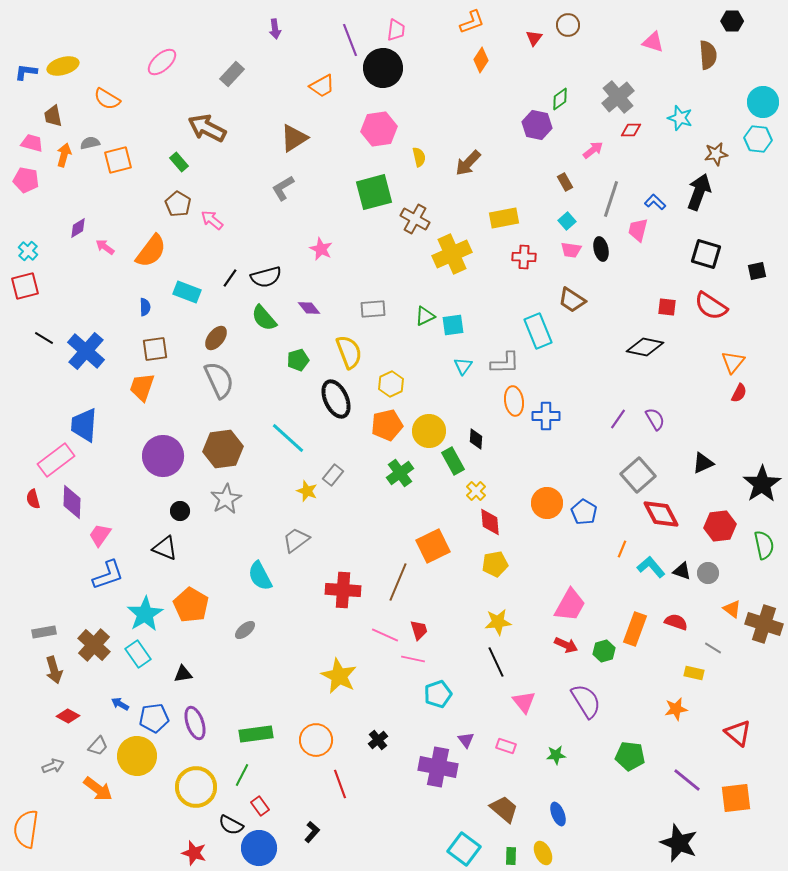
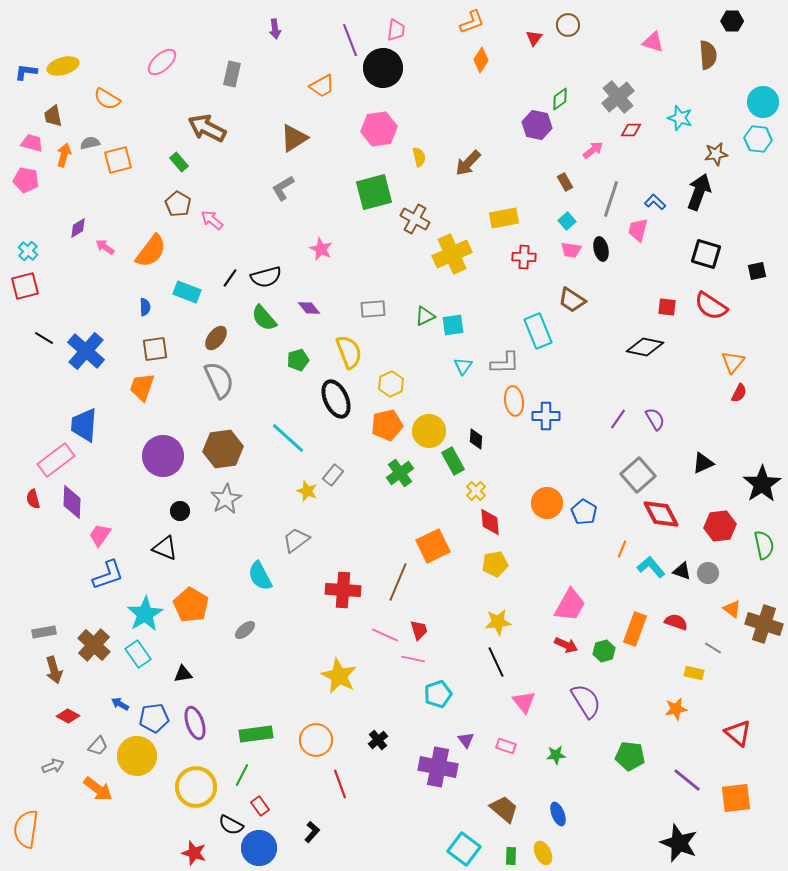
gray rectangle at (232, 74): rotated 30 degrees counterclockwise
